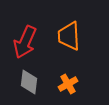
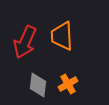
orange trapezoid: moved 7 px left
gray diamond: moved 9 px right, 3 px down
